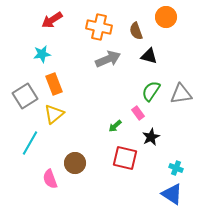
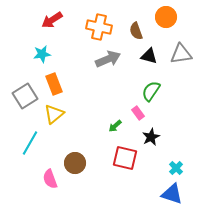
gray triangle: moved 40 px up
cyan cross: rotated 24 degrees clockwise
blue triangle: rotated 15 degrees counterclockwise
